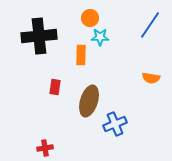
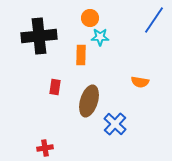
blue line: moved 4 px right, 5 px up
orange semicircle: moved 11 px left, 4 px down
blue cross: rotated 25 degrees counterclockwise
